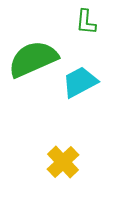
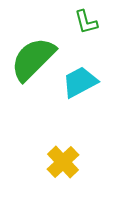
green L-shape: rotated 20 degrees counterclockwise
green semicircle: rotated 21 degrees counterclockwise
